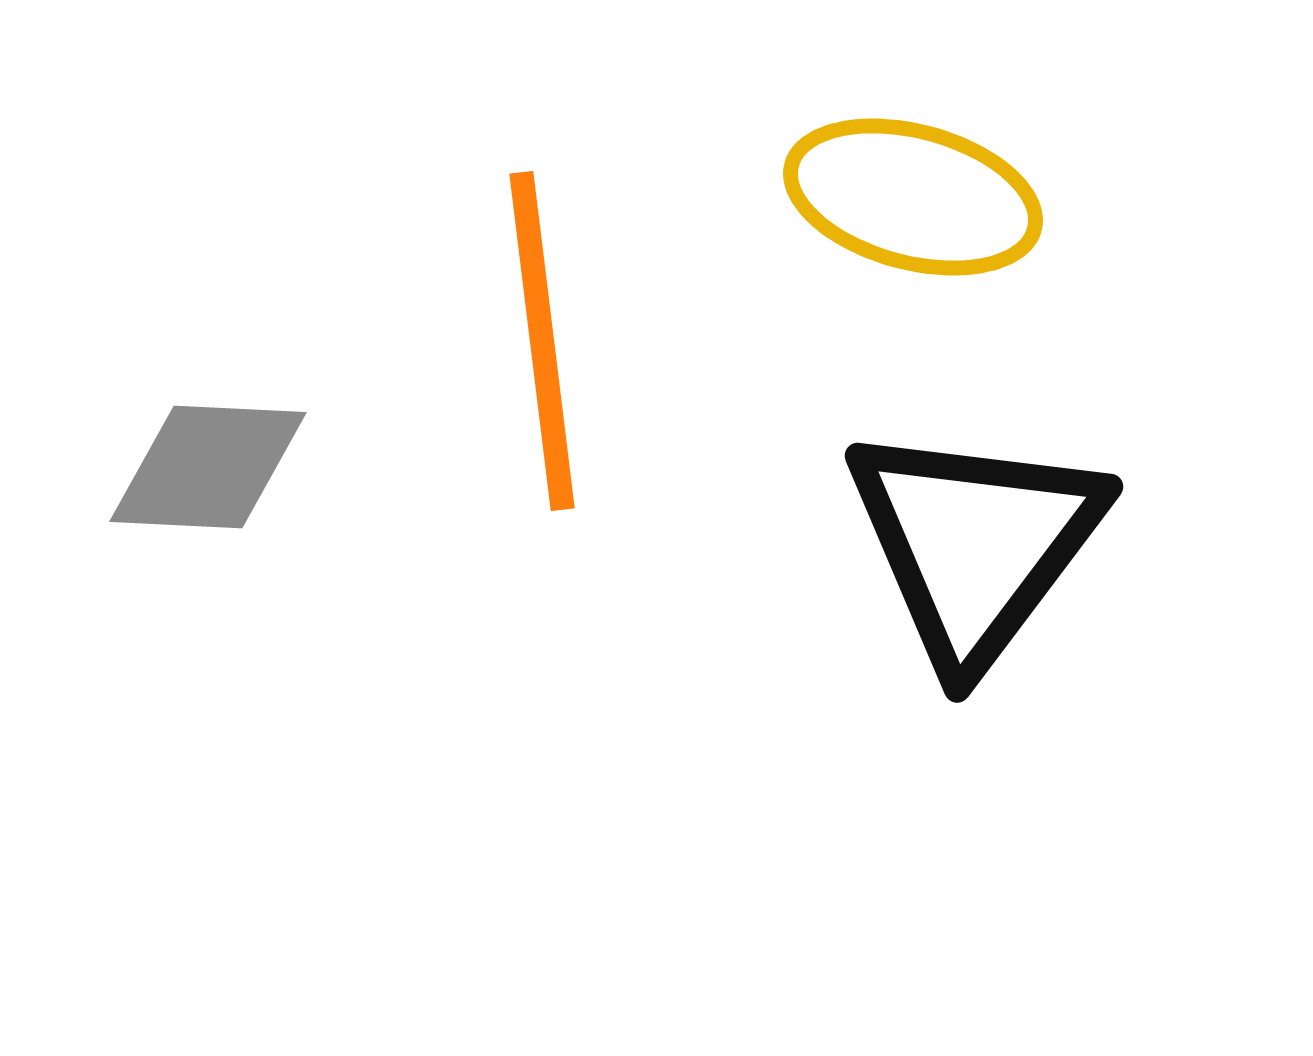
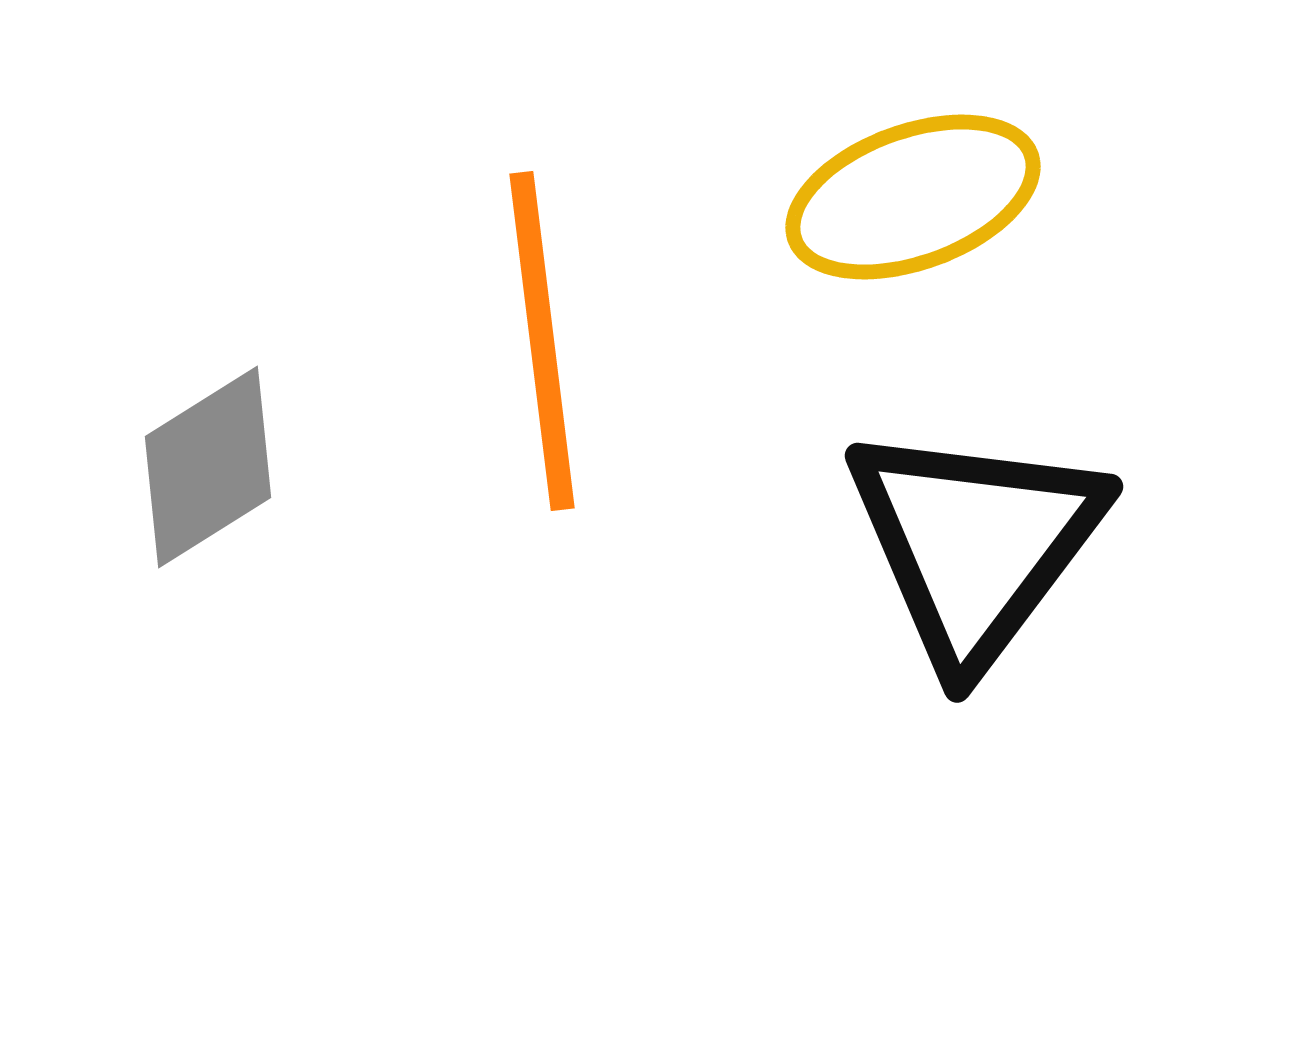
yellow ellipse: rotated 35 degrees counterclockwise
gray diamond: rotated 35 degrees counterclockwise
